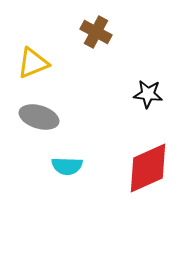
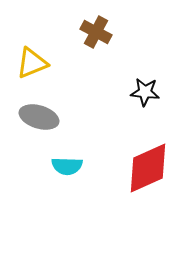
yellow triangle: moved 1 px left
black star: moved 3 px left, 2 px up
